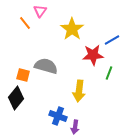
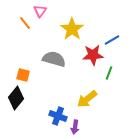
gray semicircle: moved 8 px right, 7 px up
yellow arrow: moved 8 px right, 8 px down; rotated 45 degrees clockwise
